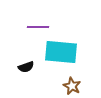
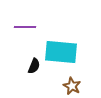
purple line: moved 13 px left
black semicircle: moved 8 px right, 1 px up; rotated 49 degrees counterclockwise
